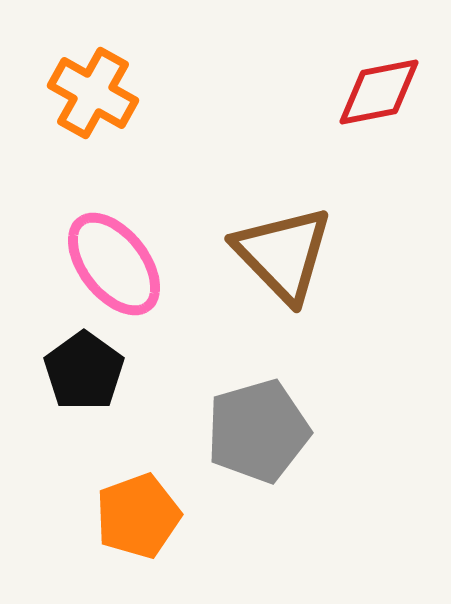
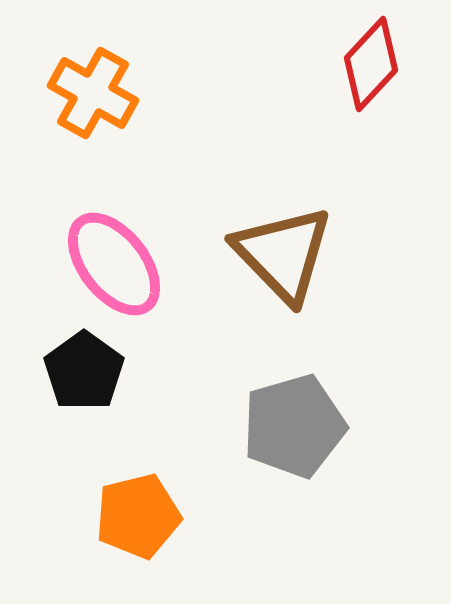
red diamond: moved 8 px left, 28 px up; rotated 36 degrees counterclockwise
gray pentagon: moved 36 px right, 5 px up
orange pentagon: rotated 6 degrees clockwise
